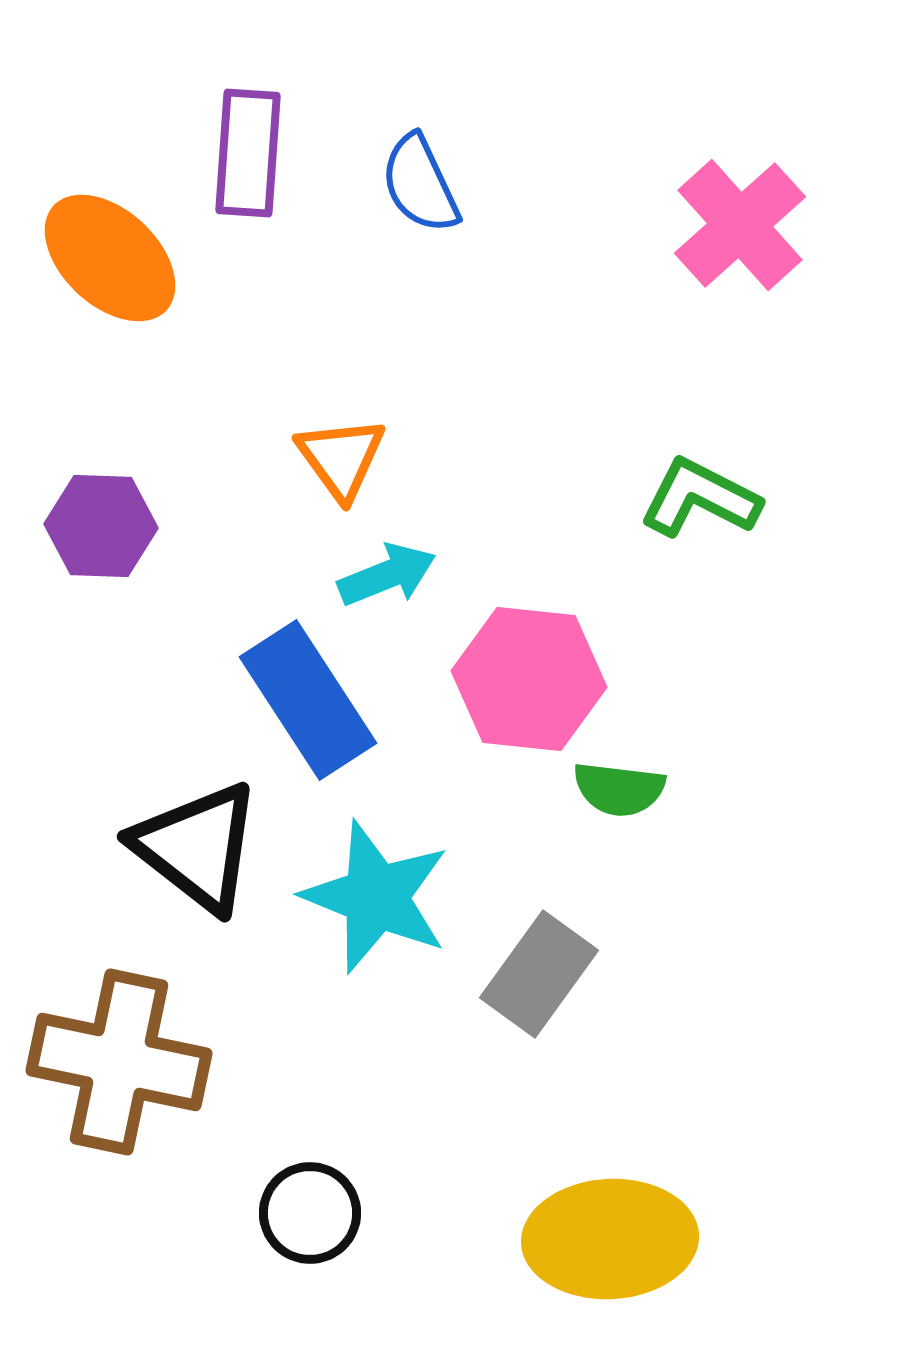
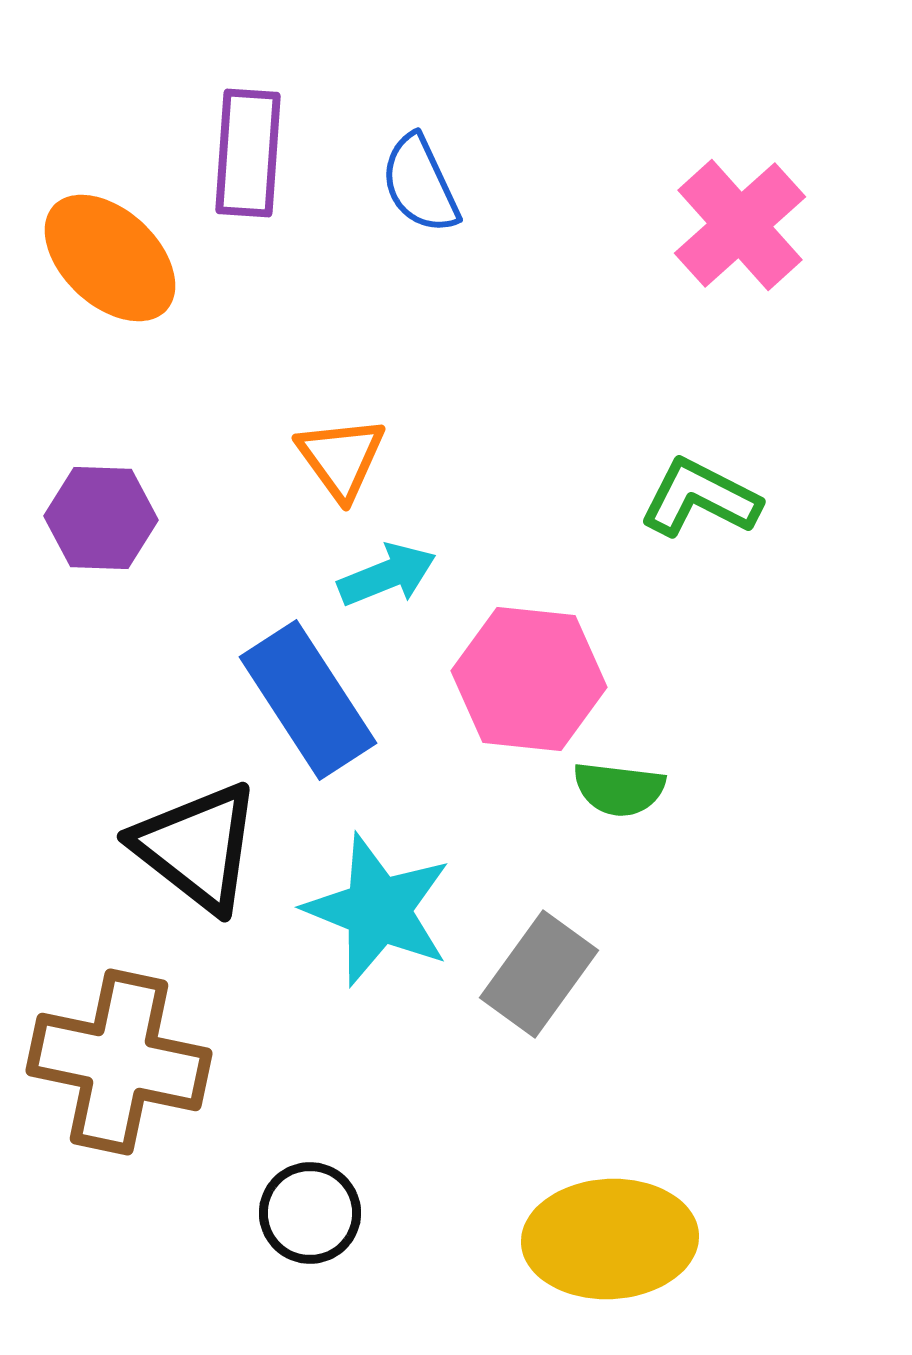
purple hexagon: moved 8 px up
cyan star: moved 2 px right, 13 px down
